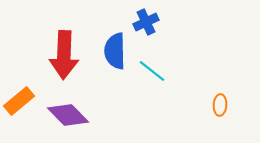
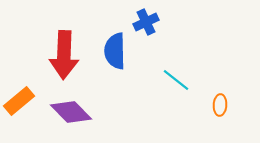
cyan line: moved 24 px right, 9 px down
purple diamond: moved 3 px right, 3 px up
